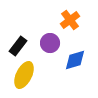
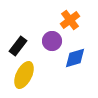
purple circle: moved 2 px right, 2 px up
blue diamond: moved 2 px up
